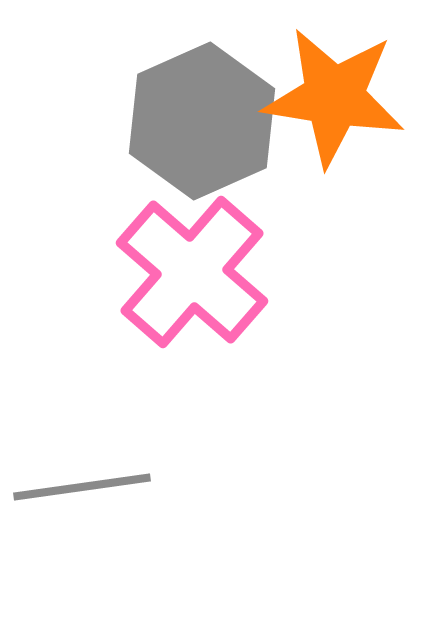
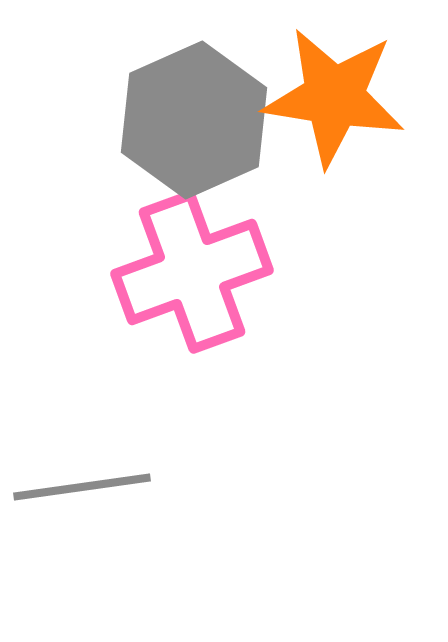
gray hexagon: moved 8 px left, 1 px up
pink cross: rotated 29 degrees clockwise
